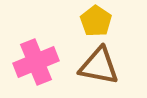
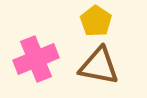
pink cross: moved 3 px up
